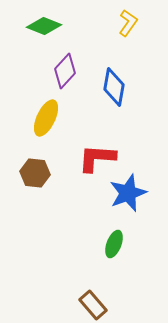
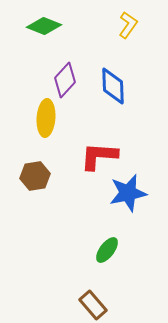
yellow L-shape: moved 2 px down
purple diamond: moved 9 px down
blue diamond: moved 1 px left, 1 px up; rotated 12 degrees counterclockwise
yellow ellipse: rotated 21 degrees counterclockwise
red L-shape: moved 2 px right, 2 px up
brown hexagon: moved 3 px down; rotated 16 degrees counterclockwise
blue star: rotated 9 degrees clockwise
green ellipse: moved 7 px left, 6 px down; rotated 16 degrees clockwise
